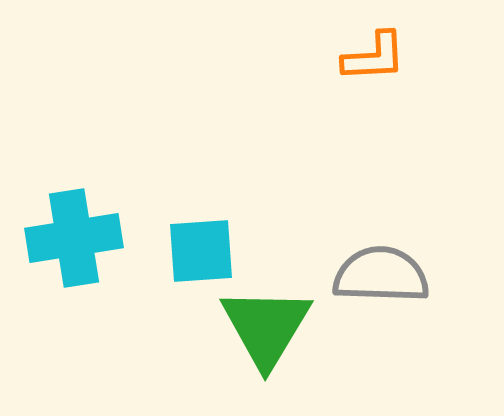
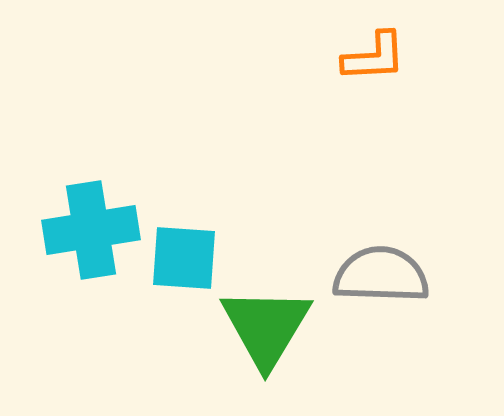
cyan cross: moved 17 px right, 8 px up
cyan square: moved 17 px left, 7 px down; rotated 8 degrees clockwise
